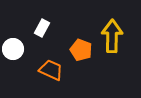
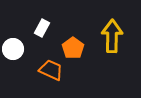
orange pentagon: moved 8 px left, 2 px up; rotated 15 degrees clockwise
